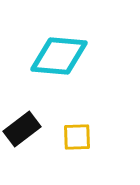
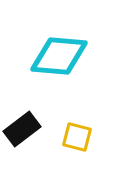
yellow square: rotated 16 degrees clockwise
